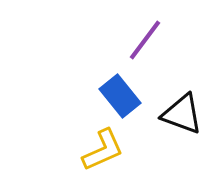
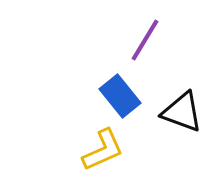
purple line: rotated 6 degrees counterclockwise
black triangle: moved 2 px up
